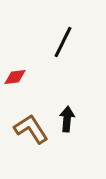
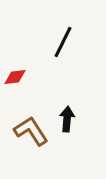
brown L-shape: moved 2 px down
